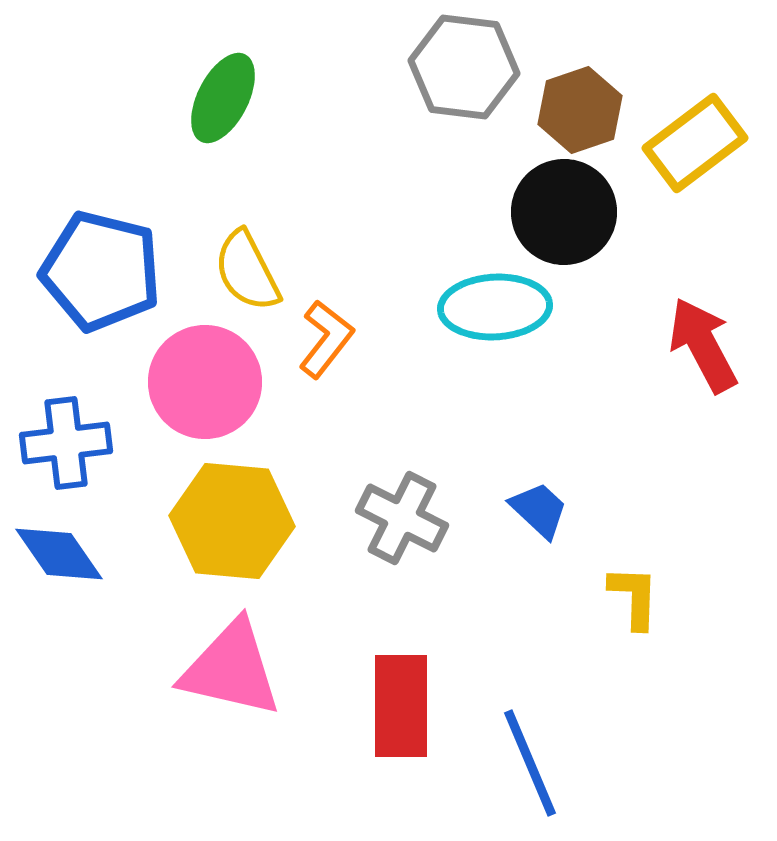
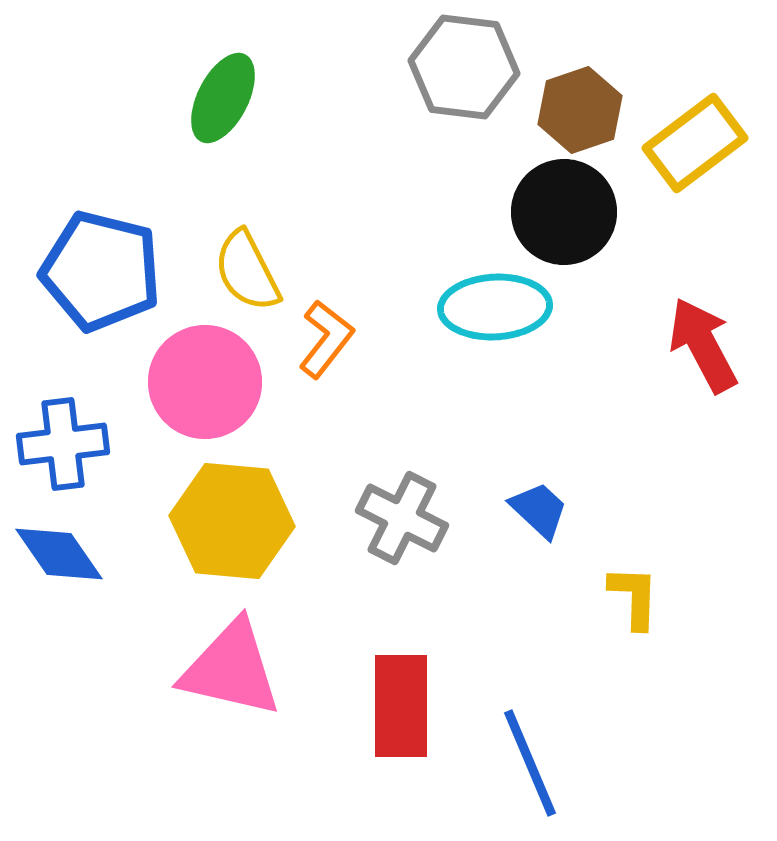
blue cross: moved 3 px left, 1 px down
